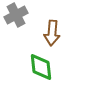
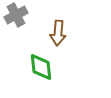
brown arrow: moved 6 px right
